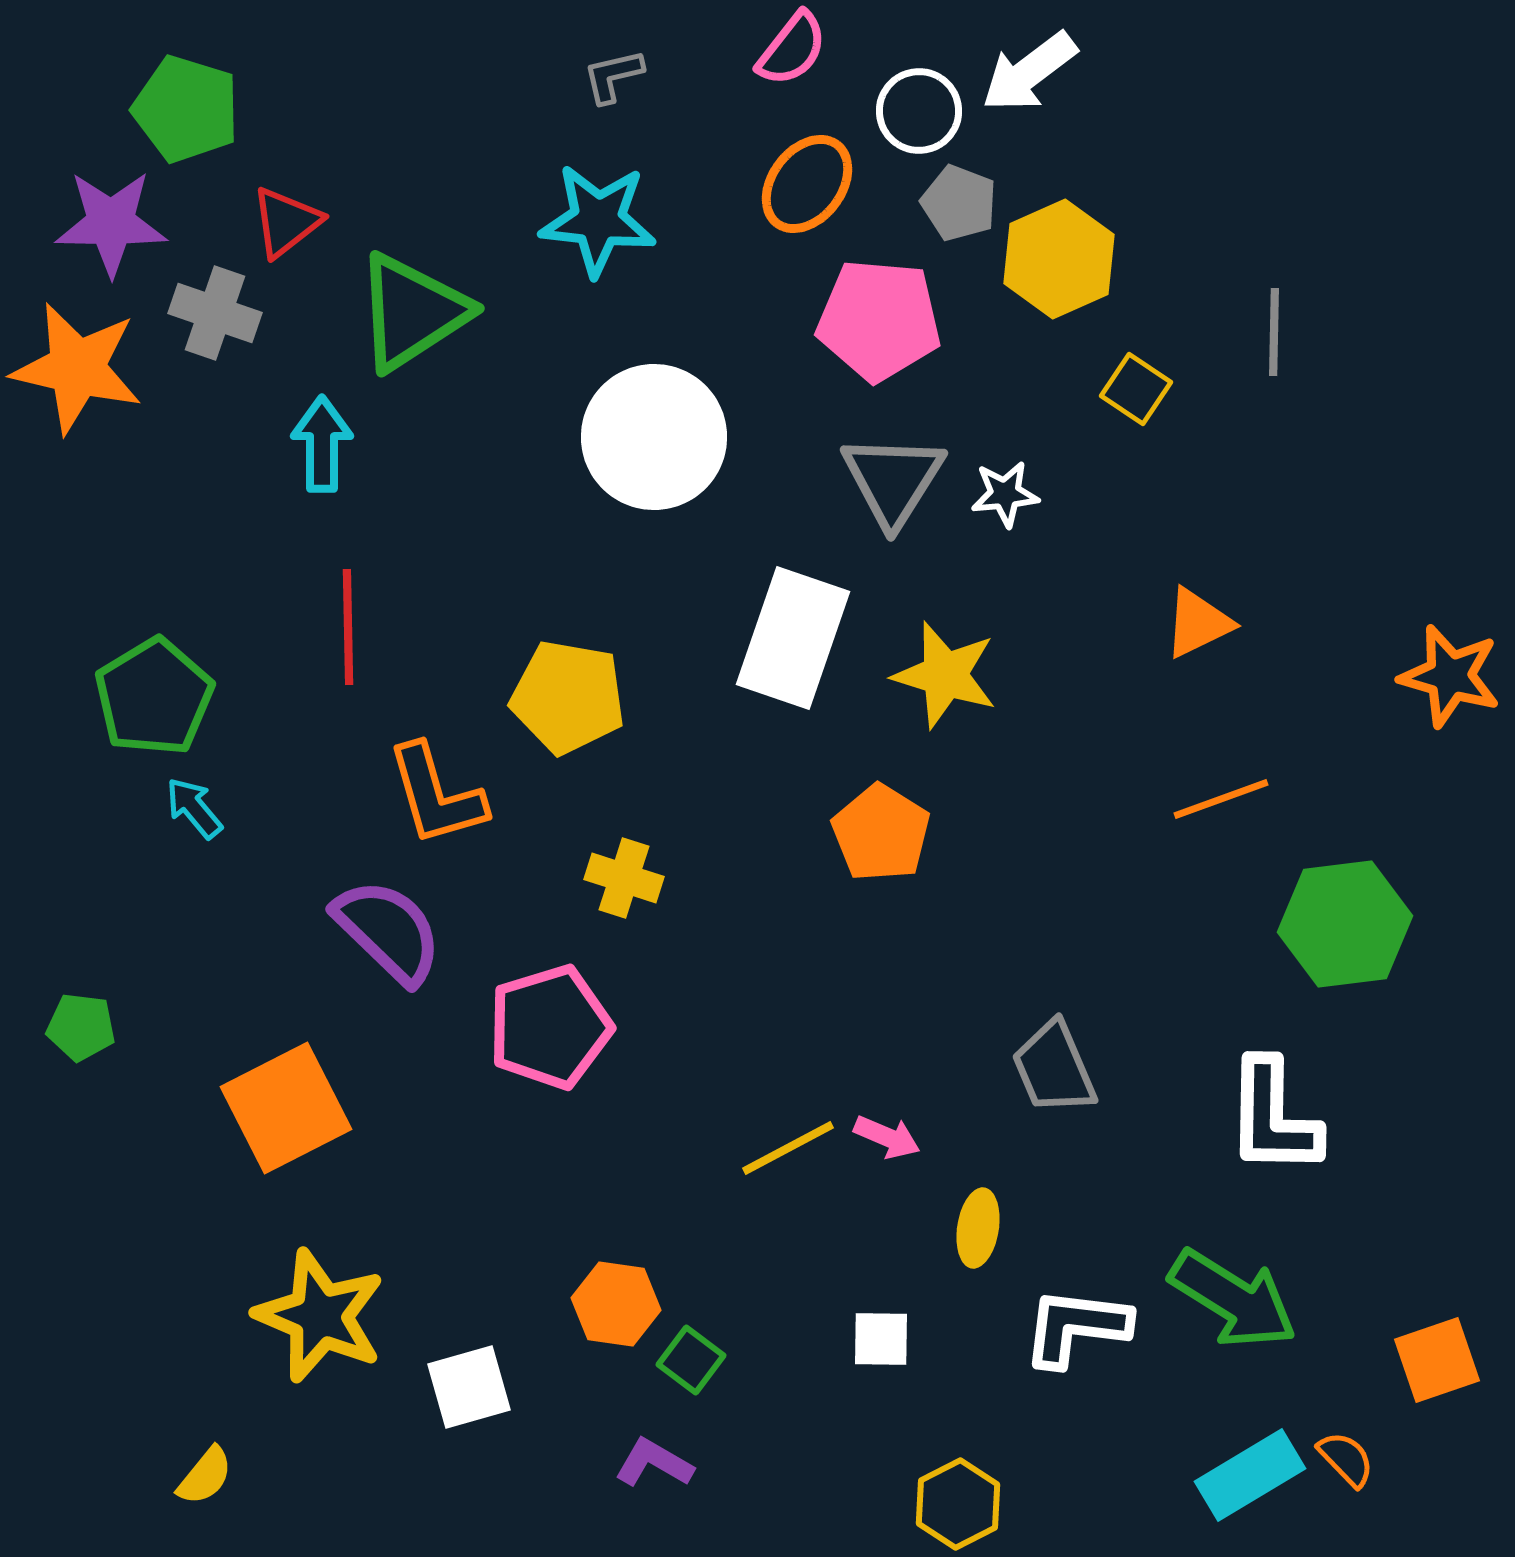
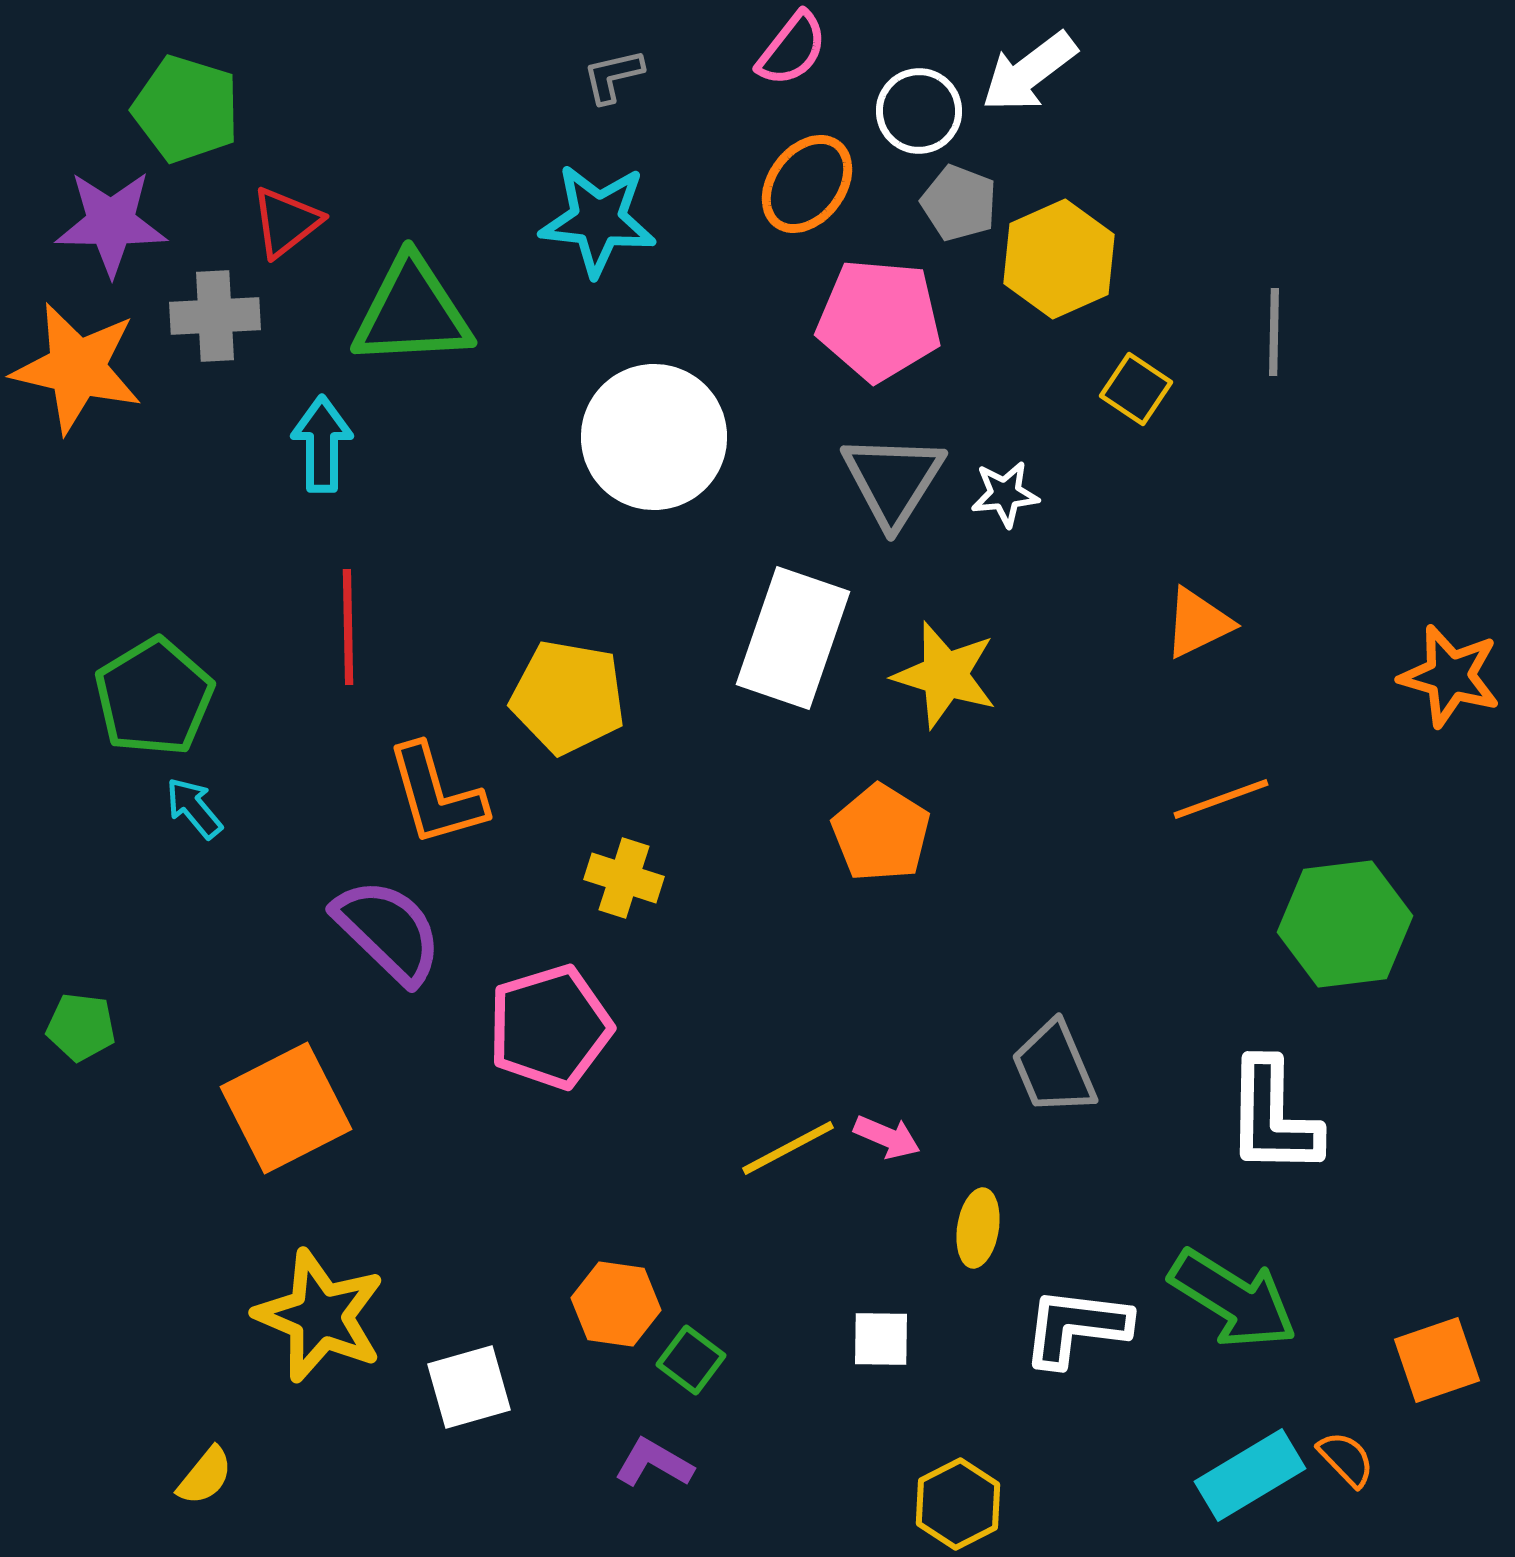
green triangle at (412, 312): rotated 30 degrees clockwise
gray cross at (215, 313): moved 3 px down; rotated 22 degrees counterclockwise
